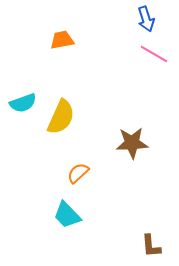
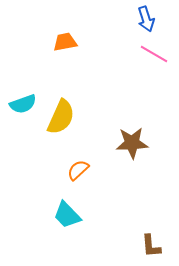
orange trapezoid: moved 3 px right, 2 px down
cyan semicircle: moved 1 px down
orange semicircle: moved 3 px up
